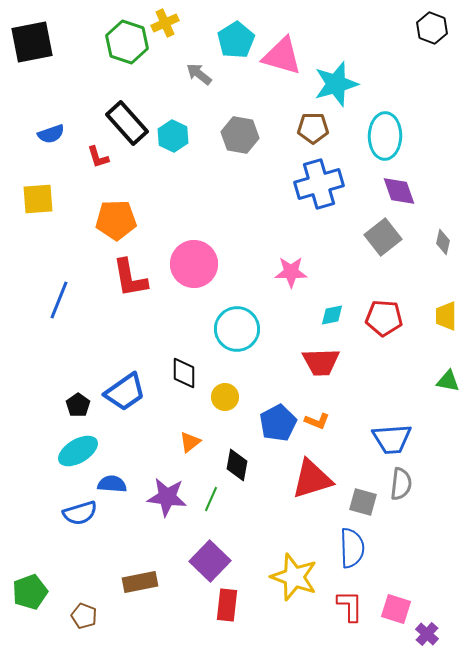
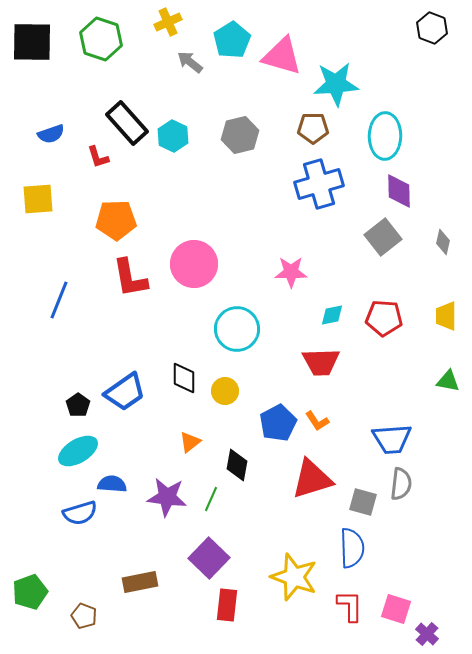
yellow cross at (165, 23): moved 3 px right, 1 px up
cyan pentagon at (236, 40): moved 4 px left
black square at (32, 42): rotated 12 degrees clockwise
green hexagon at (127, 42): moved 26 px left, 3 px up
gray arrow at (199, 74): moved 9 px left, 12 px up
cyan star at (336, 84): rotated 12 degrees clockwise
gray hexagon at (240, 135): rotated 24 degrees counterclockwise
purple diamond at (399, 191): rotated 18 degrees clockwise
black diamond at (184, 373): moved 5 px down
yellow circle at (225, 397): moved 6 px up
orange L-shape at (317, 421): rotated 35 degrees clockwise
purple square at (210, 561): moved 1 px left, 3 px up
